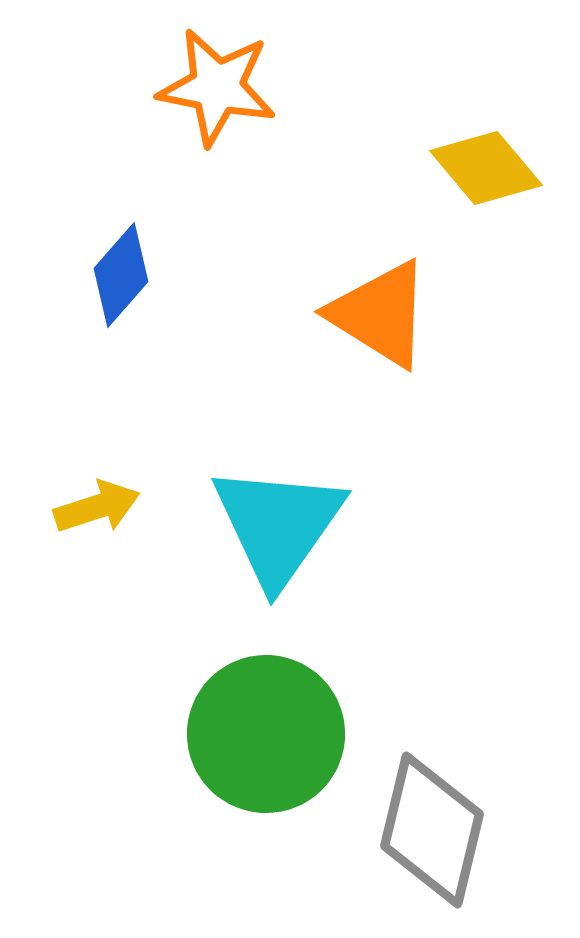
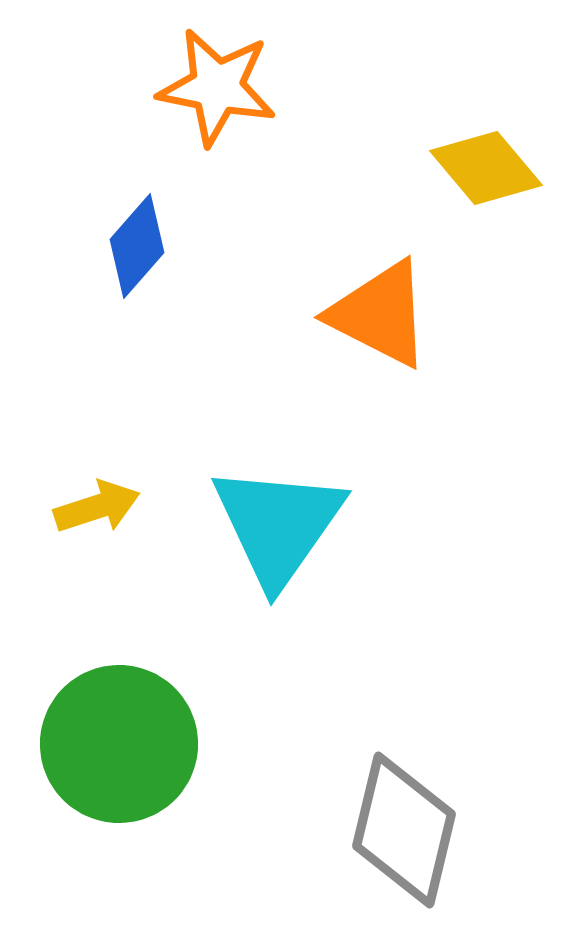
blue diamond: moved 16 px right, 29 px up
orange triangle: rotated 5 degrees counterclockwise
green circle: moved 147 px left, 10 px down
gray diamond: moved 28 px left
